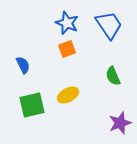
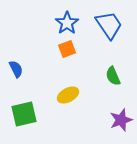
blue star: rotated 15 degrees clockwise
blue semicircle: moved 7 px left, 4 px down
green square: moved 8 px left, 9 px down
purple star: moved 1 px right, 3 px up
